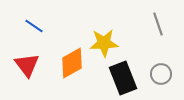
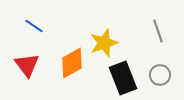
gray line: moved 7 px down
yellow star: rotated 16 degrees counterclockwise
gray circle: moved 1 px left, 1 px down
